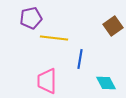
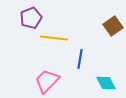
purple pentagon: rotated 10 degrees counterclockwise
pink trapezoid: rotated 44 degrees clockwise
